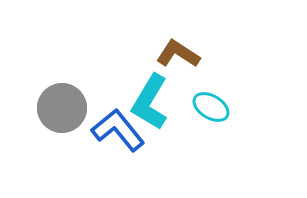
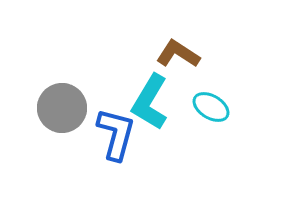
blue L-shape: moved 2 px left, 4 px down; rotated 54 degrees clockwise
